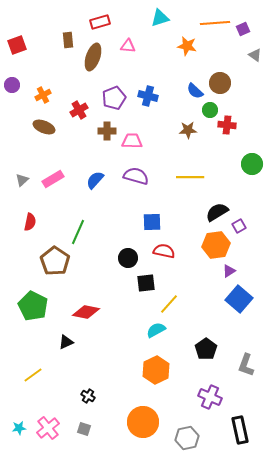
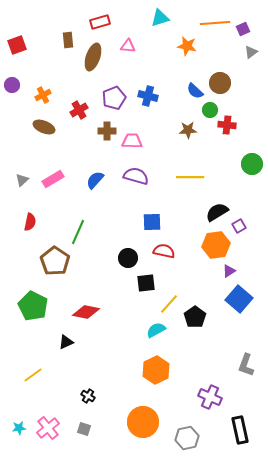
gray triangle at (255, 55): moved 4 px left, 3 px up; rotated 48 degrees clockwise
black pentagon at (206, 349): moved 11 px left, 32 px up
